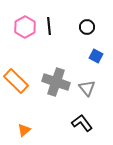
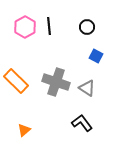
gray triangle: rotated 18 degrees counterclockwise
